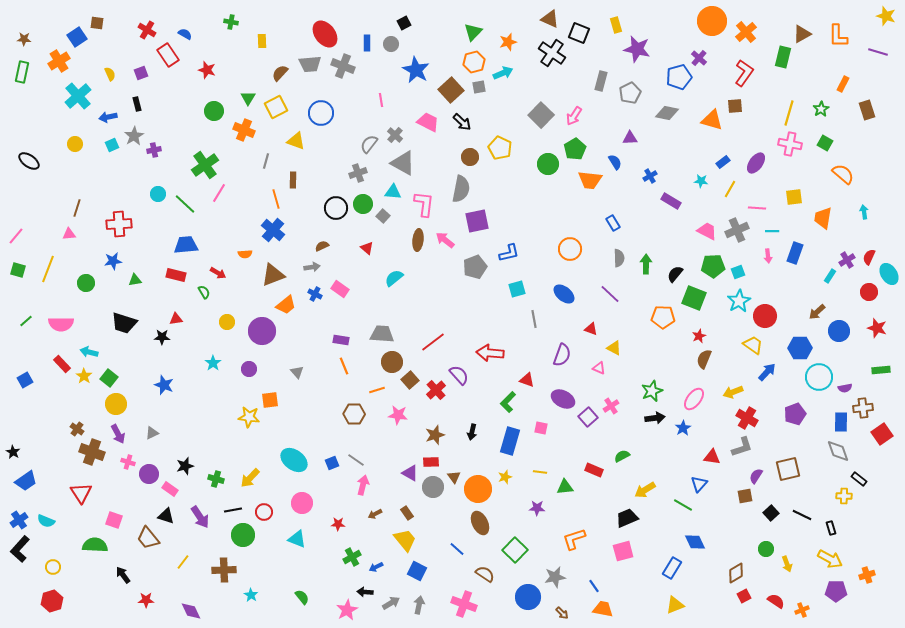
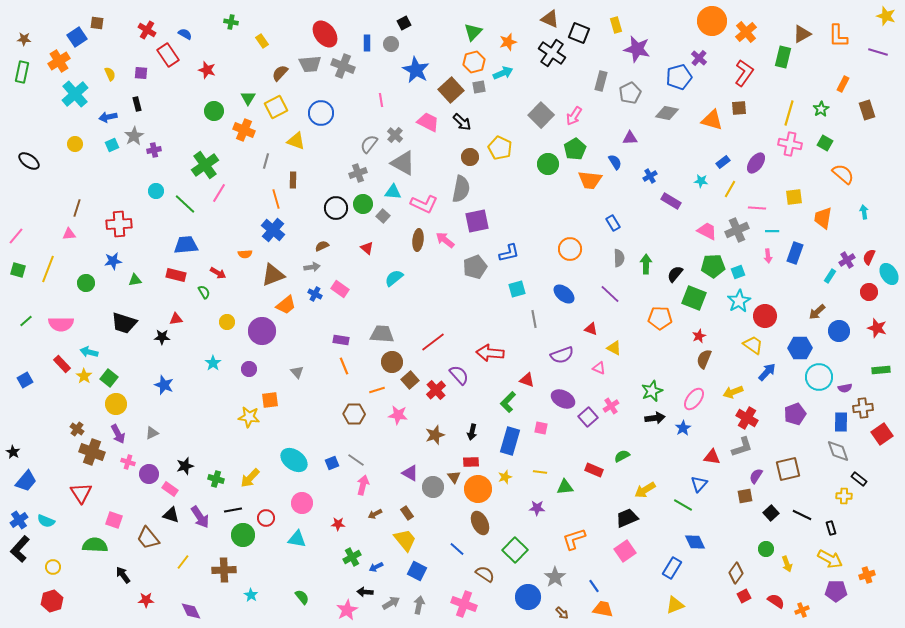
yellow rectangle at (262, 41): rotated 32 degrees counterclockwise
purple square at (141, 73): rotated 24 degrees clockwise
cyan cross at (78, 96): moved 3 px left, 2 px up
brown square at (735, 106): moved 4 px right, 2 px down
cyan circle at (158, 194): moved 2 px left, 3 px up
pink L-shape at (424, 204): rotated 108 degrees clockwise
orange pentagon at (663, 317): moved 3 px left, 1 px down
purple semicircle at (562, 355): rotated 50 degrees clockwise
red rectangle at (431, 462): moved 40 px right
blue trapezoid at (26, 481): rotated 15 degrees counterclockwise
red circle at (264, 512): moved 2 px right, 6 px down
black triangle at (166, 516): moved 5 px right, 1 px up
cyan triangle at (297, 539): rotated 12 degrees counterclockwise
pink square at (623, 551): moved 2 px right; rotated 20 degrees counterclockwise
brown diamond at (736, 573): rotated 25 degrees counterclockwise
gray star at (555, 577): rotated 25 degrees counterclockwise
